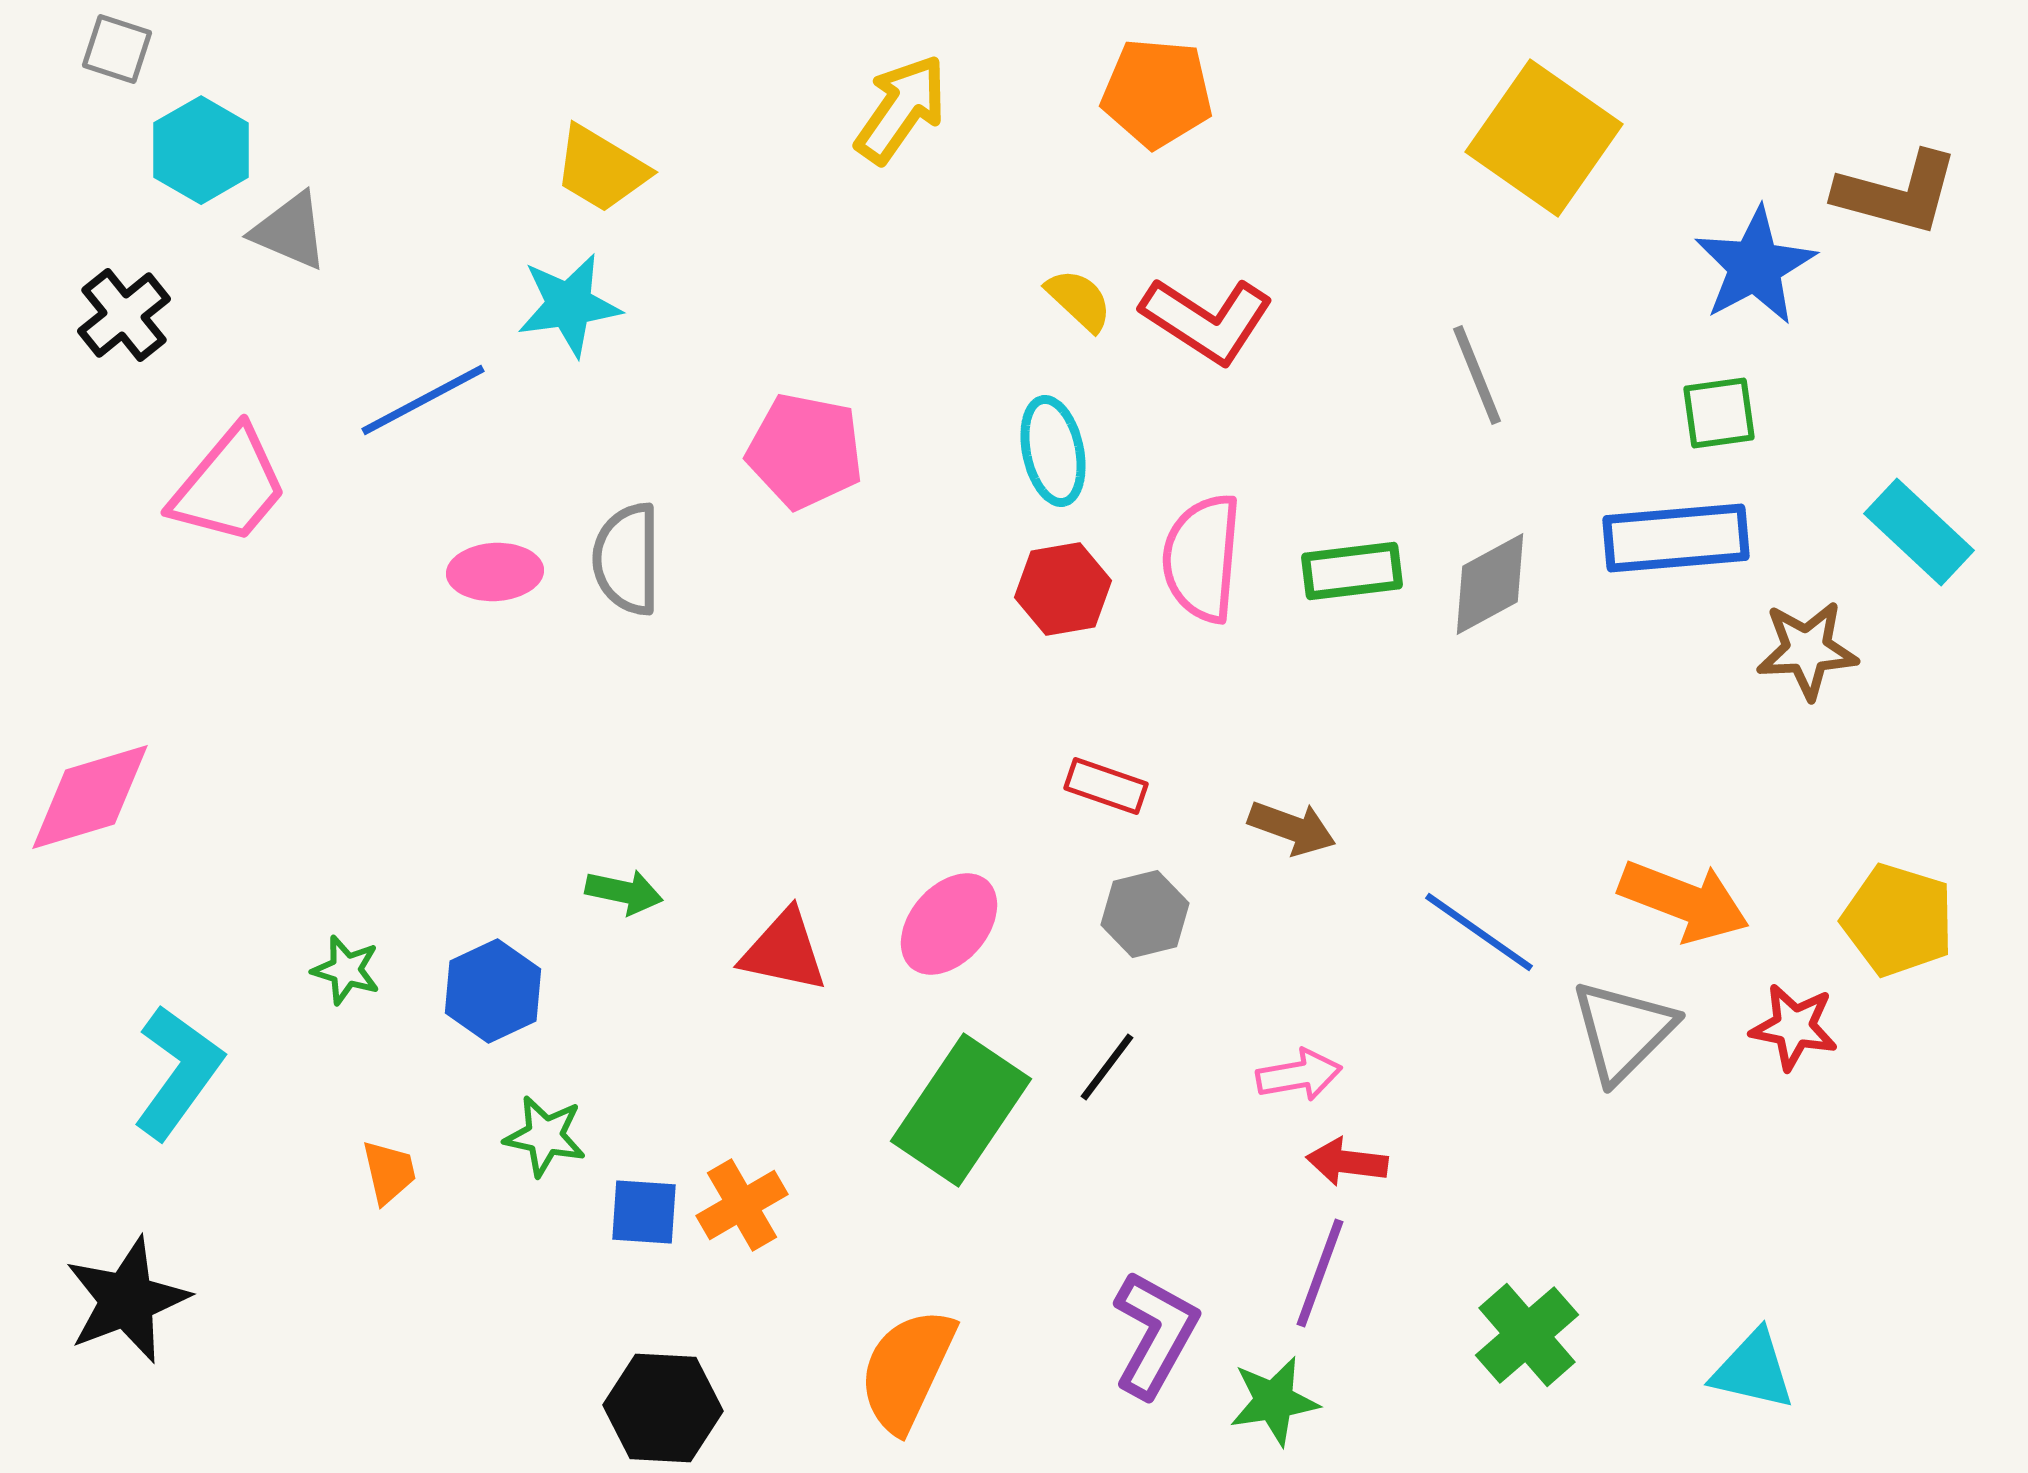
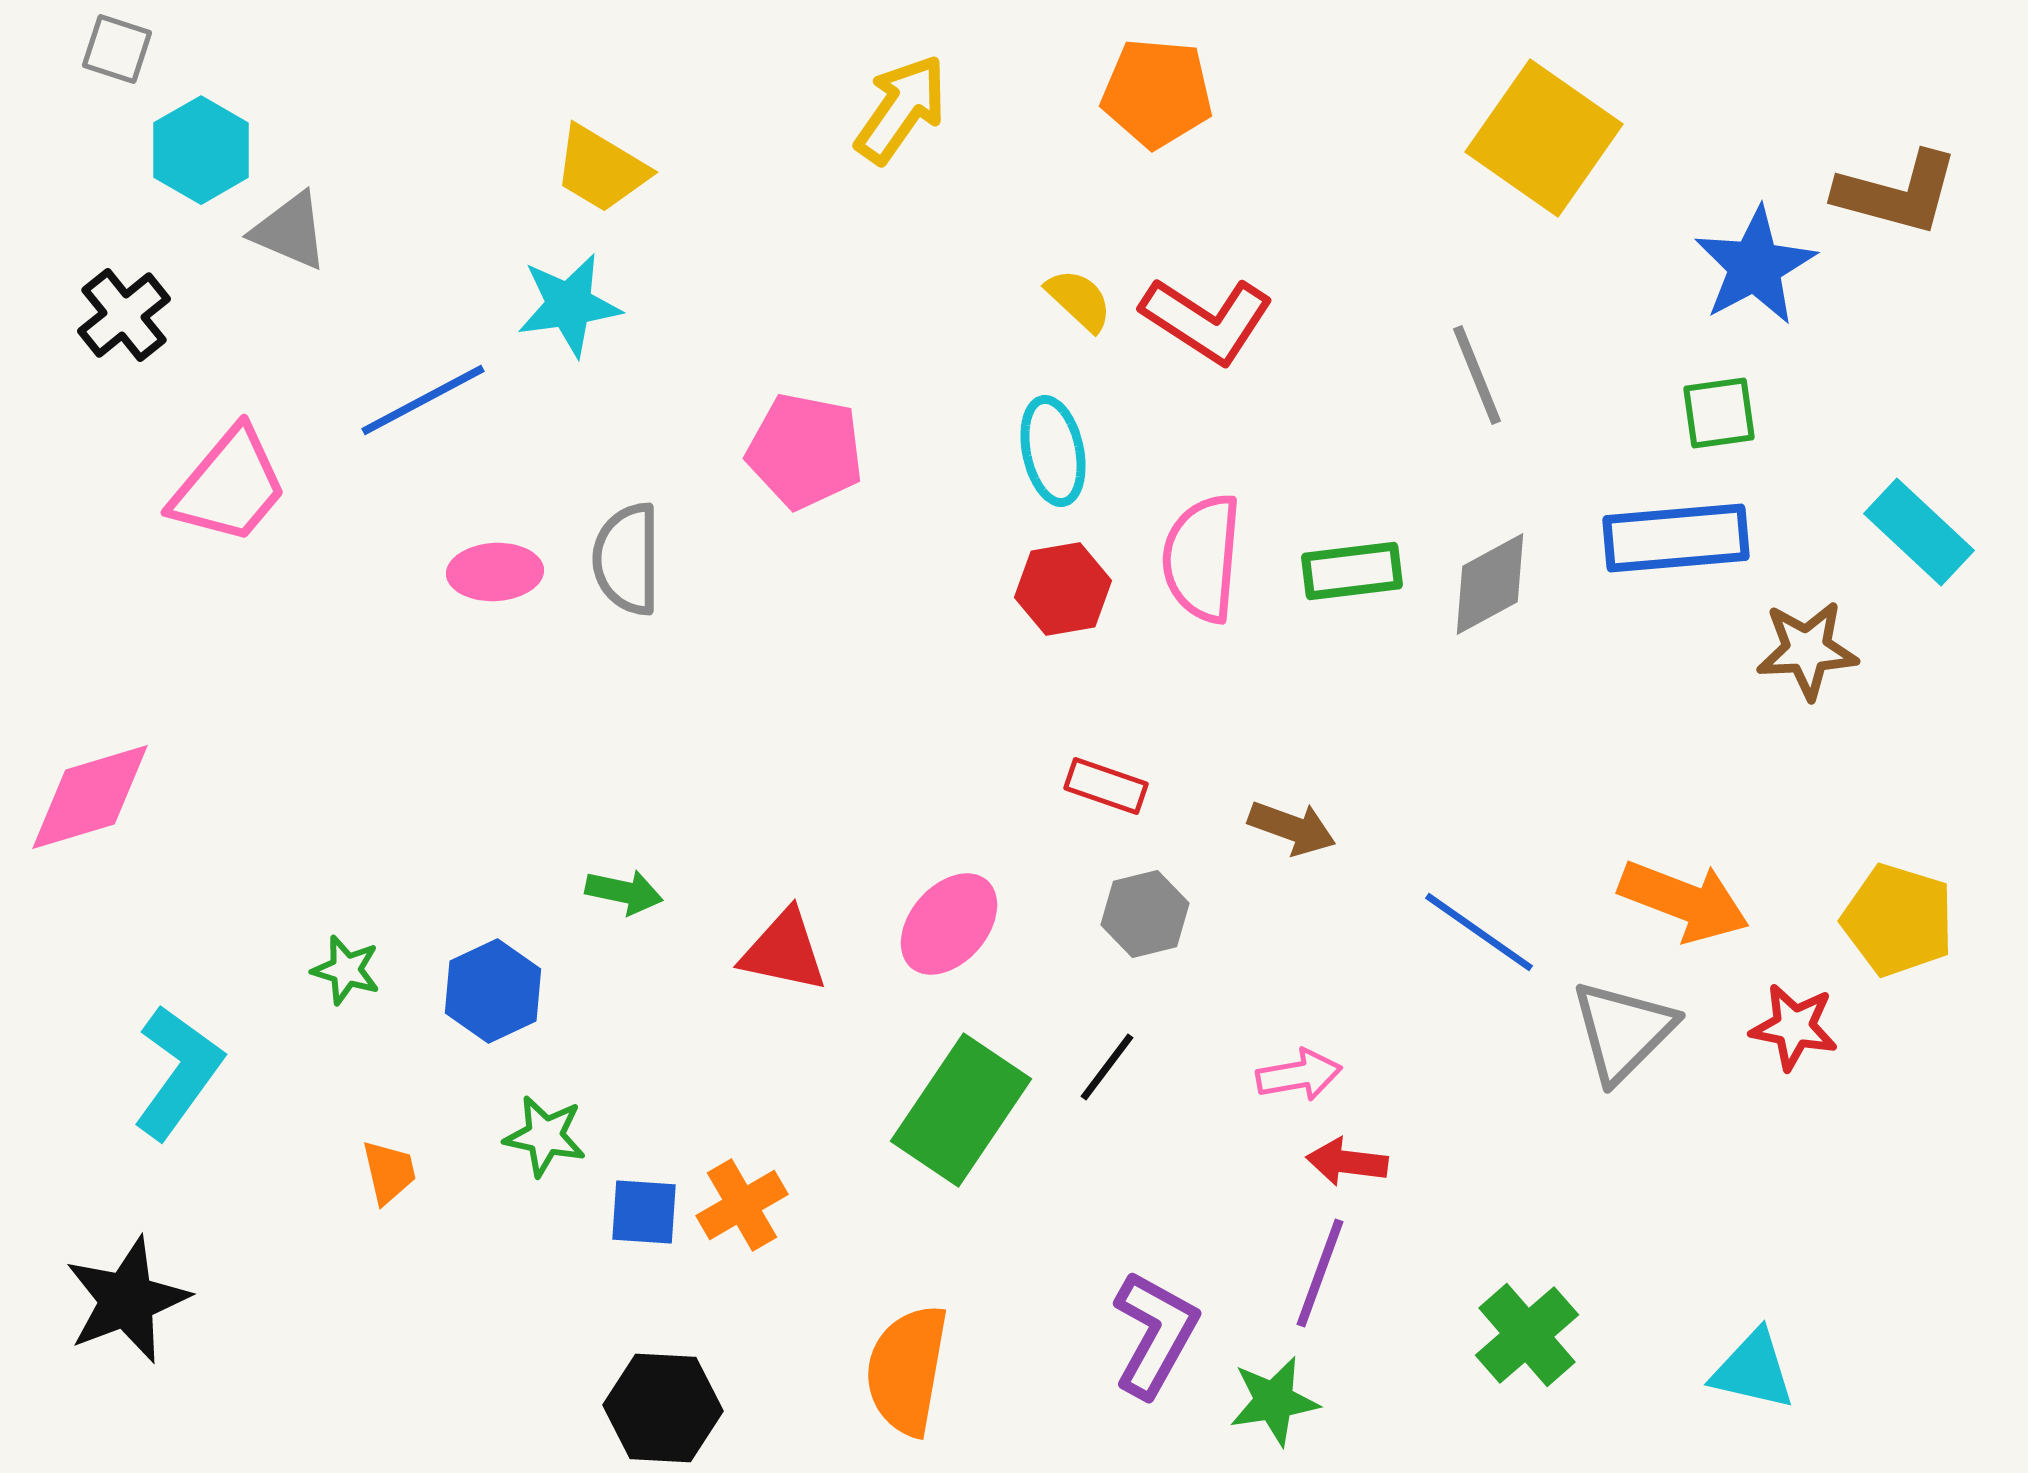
orange semicircle at (907, 1370): rotated 15 degrees counterclockwise
